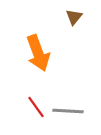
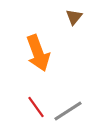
gray line: rotated 36 degrees counterclockwise
